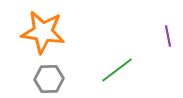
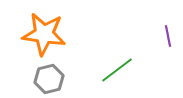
orange star: moved 1 px right, 2 px down
gray hexagon: rotated 12 degrees counterclockwise
